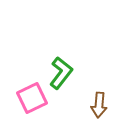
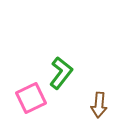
pink square: moved 1 px left
